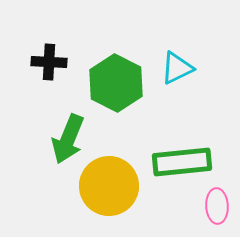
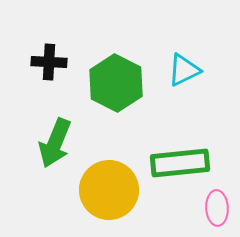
cyan triangle: moved 7 px right, 2 px down
green arrow: moved 13 px left, 4 px down
green rectangle: moved 2 px left, 1 px down
yellow circle: moved 4 px down
pink ellipse: moved 2 px down
